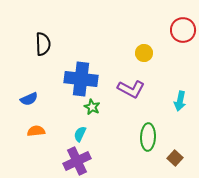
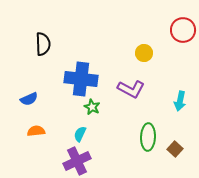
brown square: moved 9 px up
